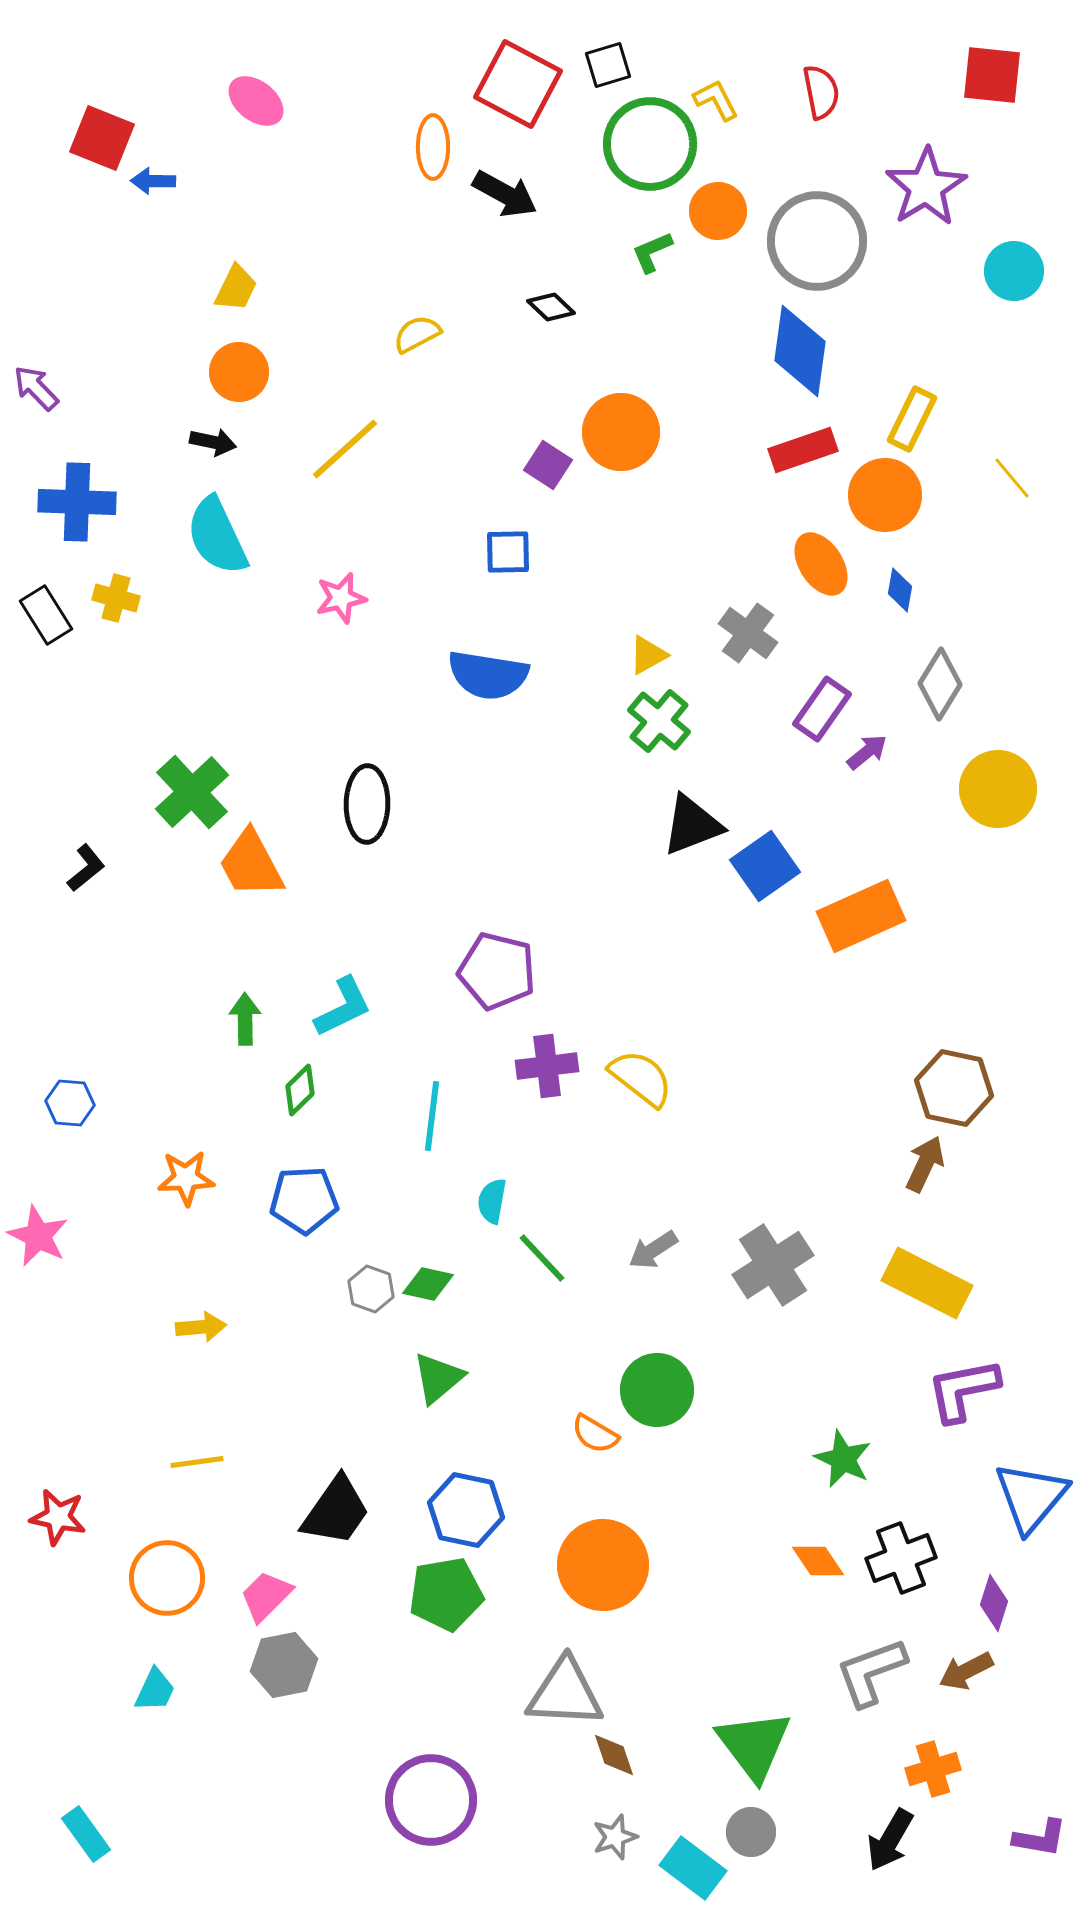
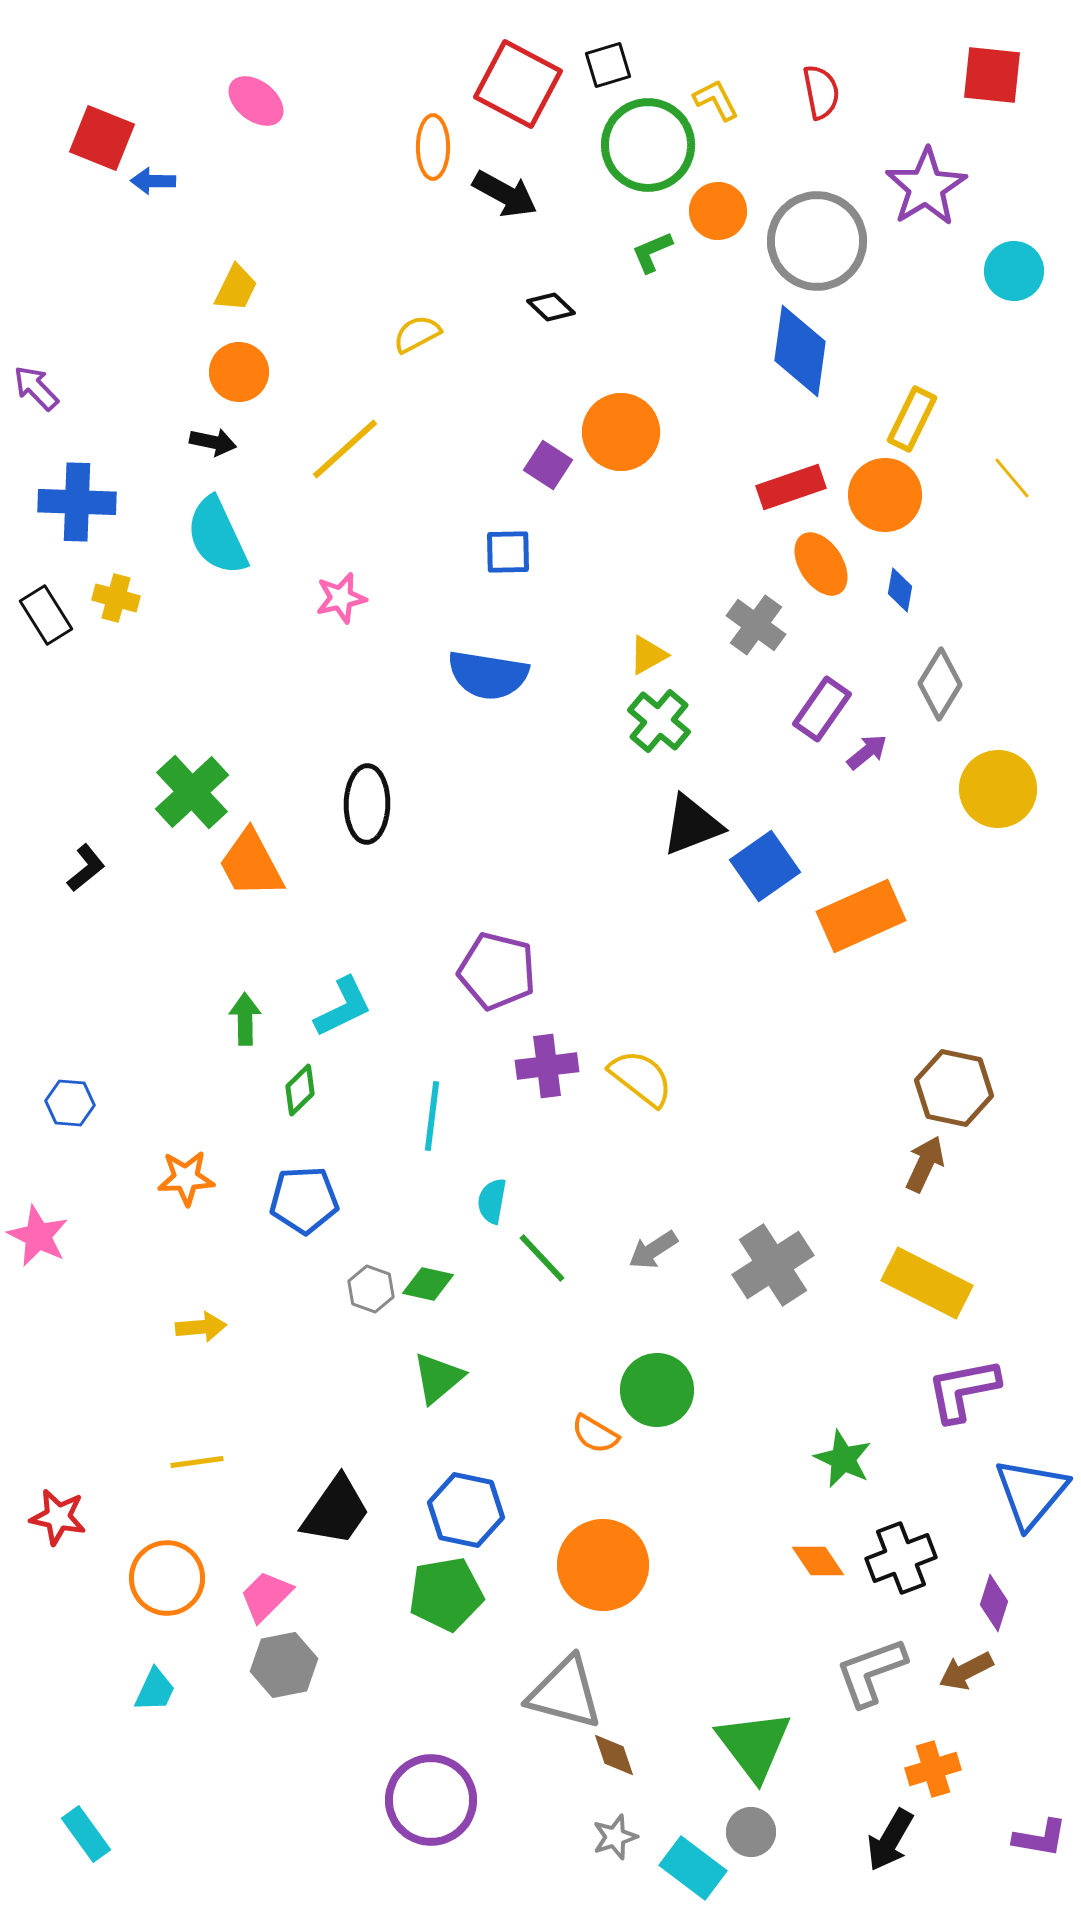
green circle at (650, 144): moved 2 px left, 1 px down
red rectangle at (803, 450): moved 12 px left, 37 px down
gray cross at (748, 633): moved 8 px right, 8 px up
blue triangle at (1031, 1497): moved 4 px up
gray triangle at (565, 1693): rotated 12 degrees clockwise
